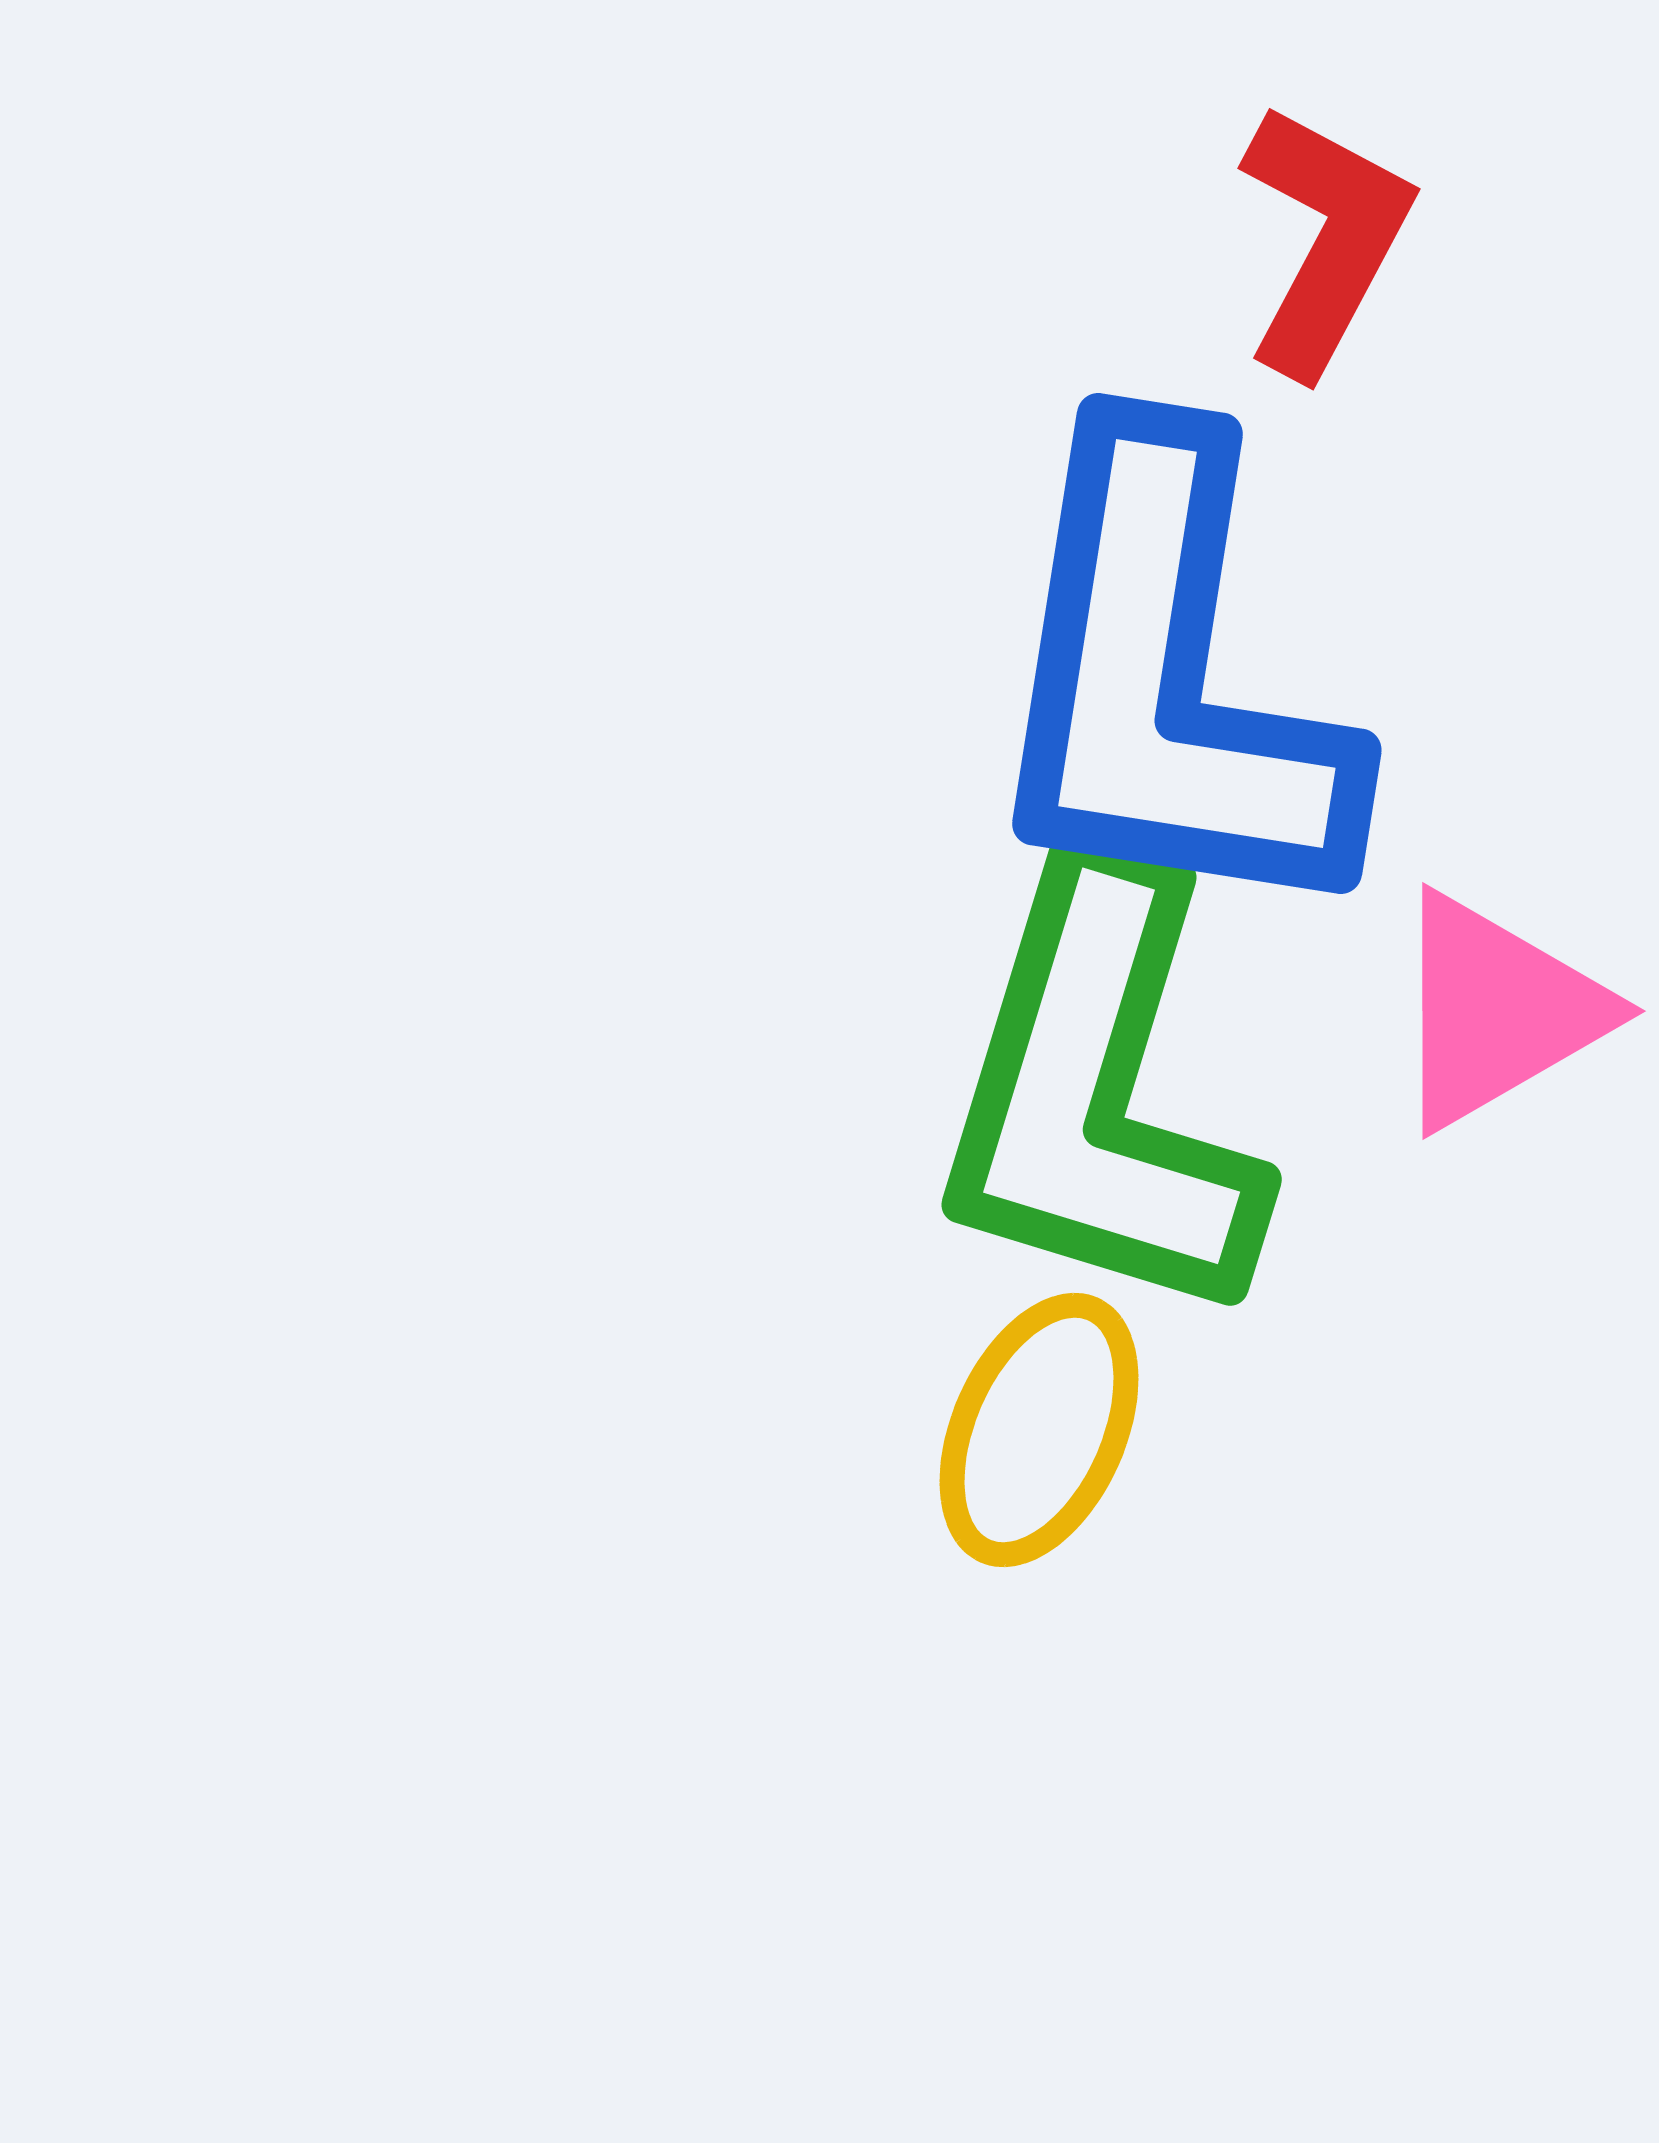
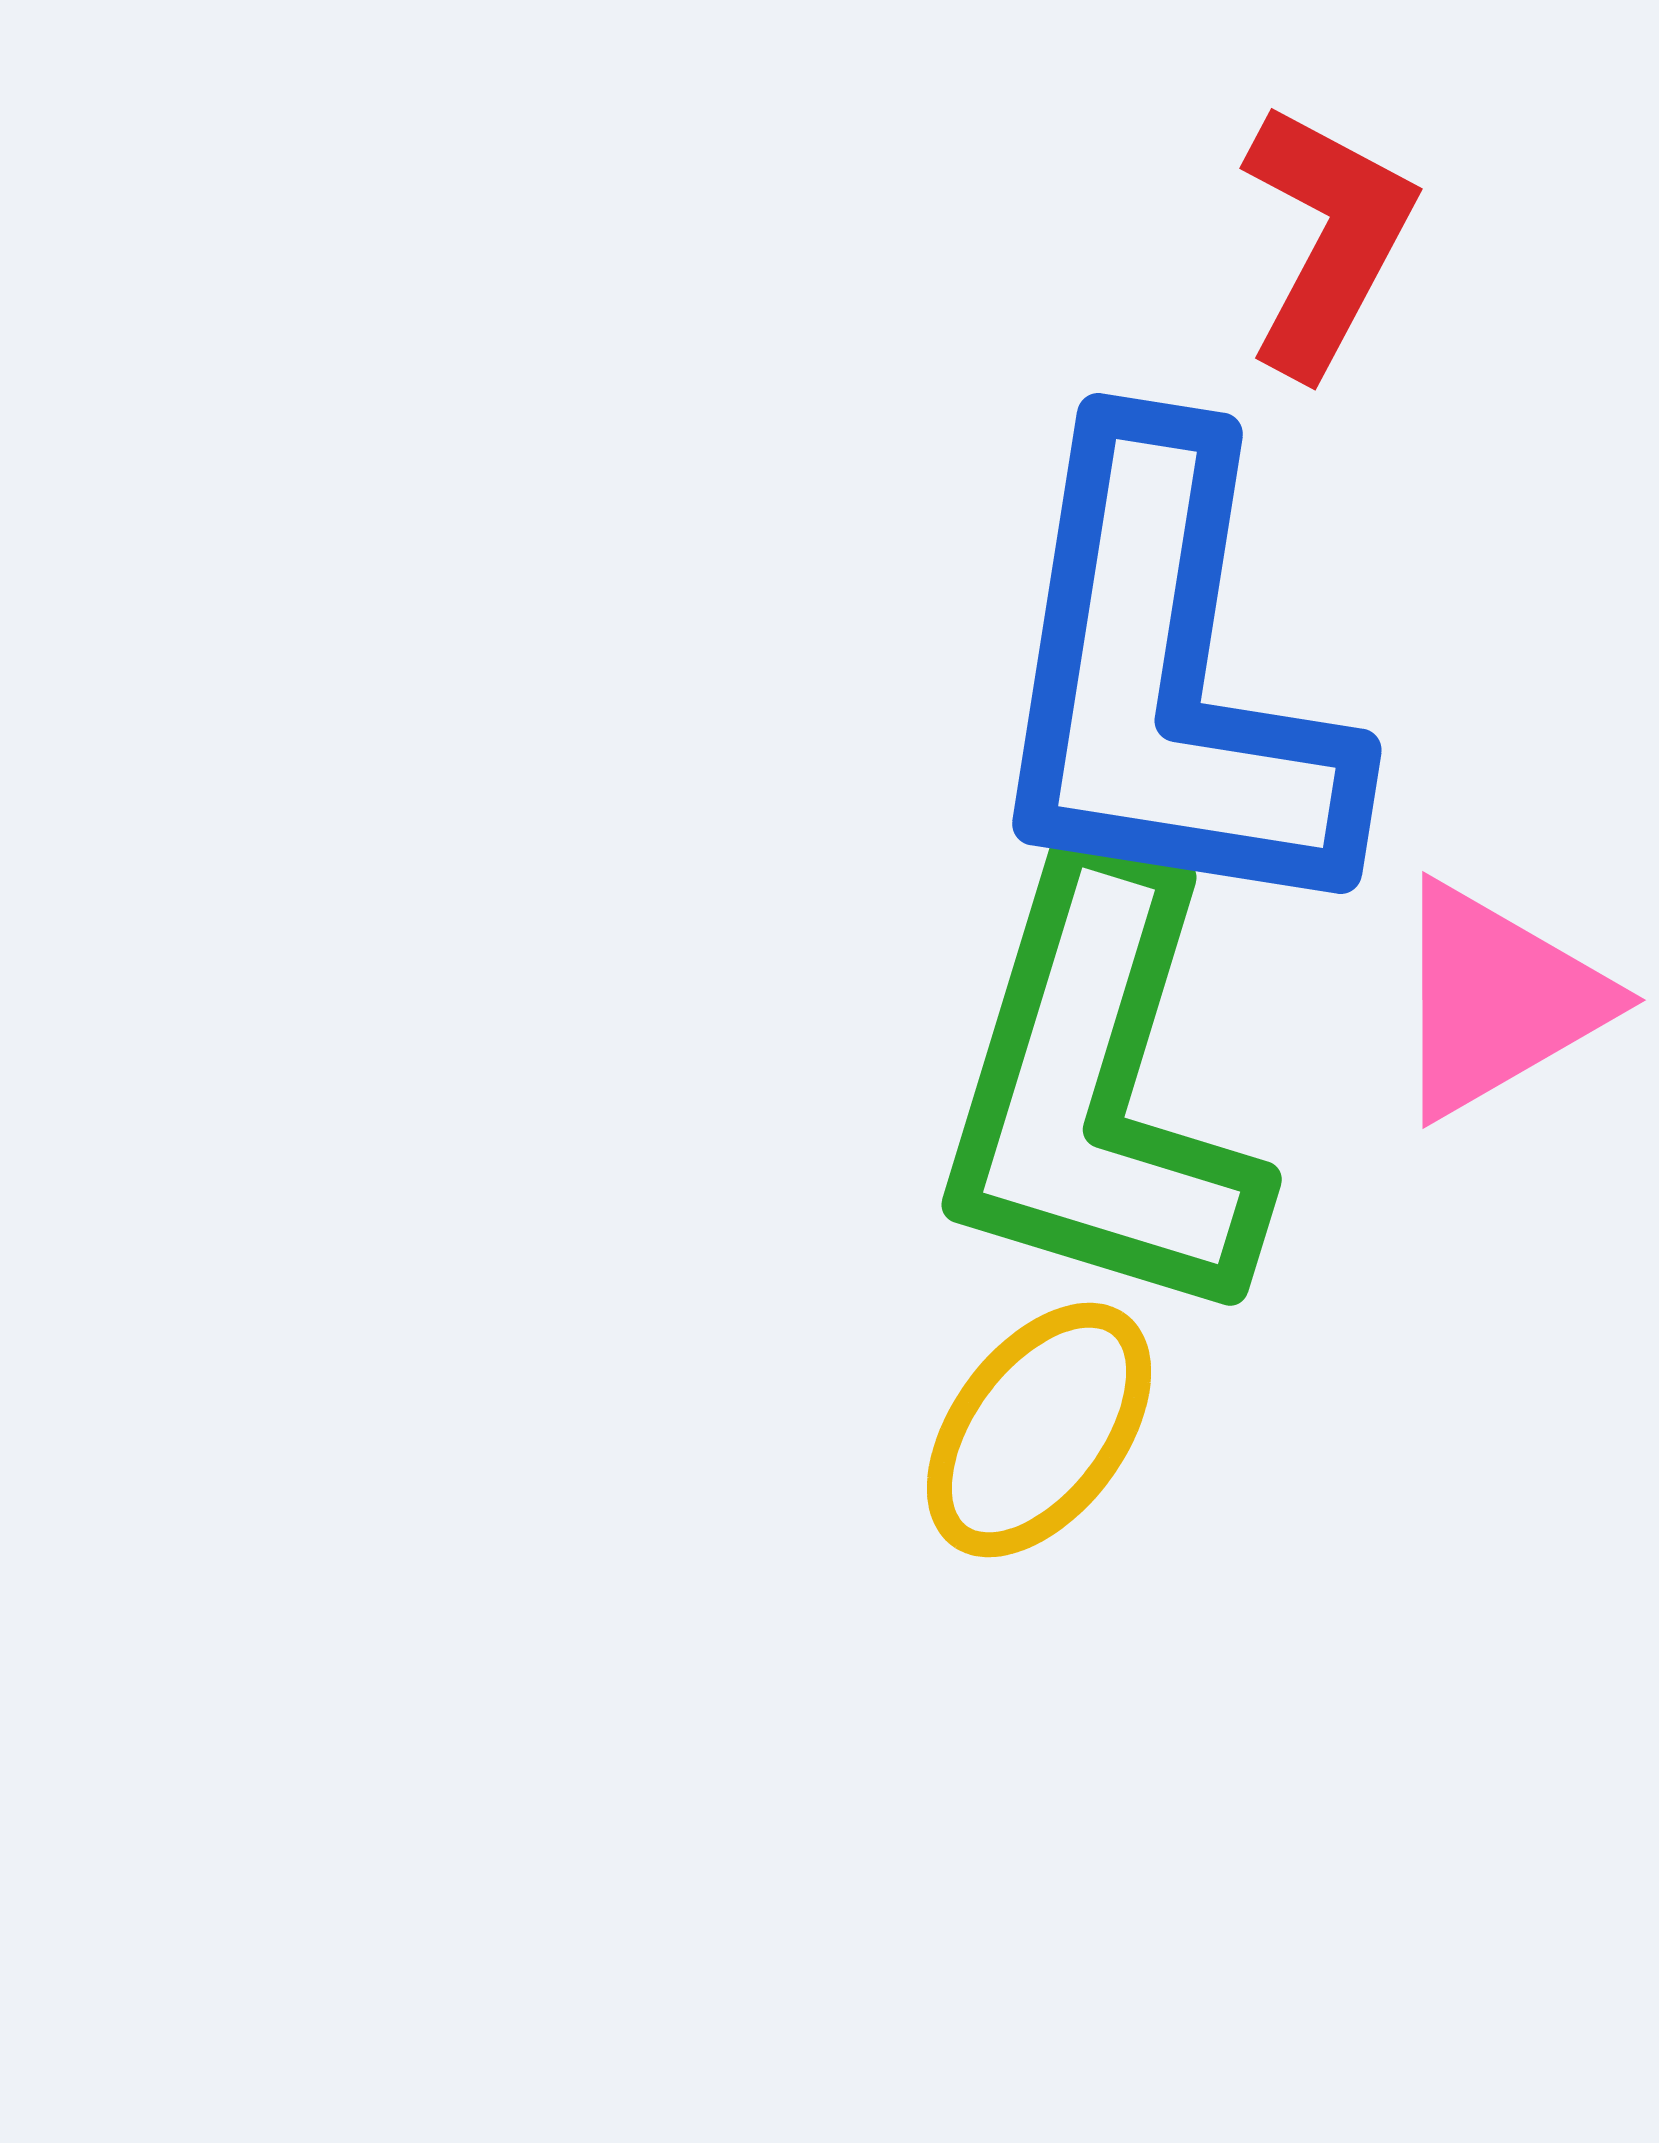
red L-shape: moved 2 px right
pink triangle: moved 11 px up
yellow ellipse: rotated 13 degrees clockwise
